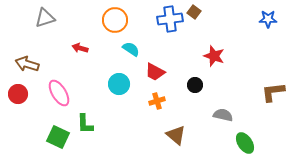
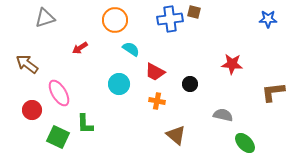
brown square: rotated 24 degrees counterclockwise
red arrow: rotated 49 degrees counterclockwise
red star: moved 18 px right, 8 px down; rotated 15 degrees counterclockwise
brown arrow: rotated 20 degrees clockwise
black circle: moved 5 px left, 1 px up
red circle: moved 14 px right, 16 px down
orange cross: rotated 28 degrees clockwise
green ellipse: rotated 10 degrees counterclockwise
